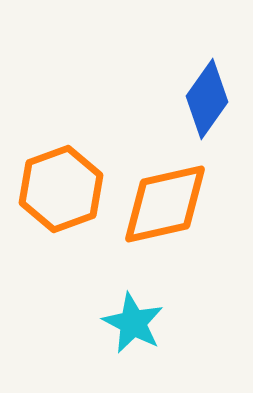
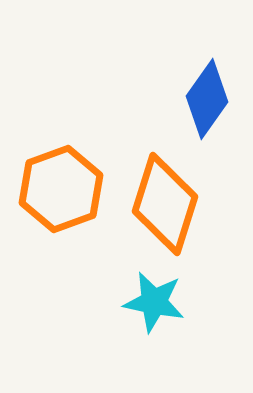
orange diamond: rotated 60 degrees counterclockwise
cyan star: moved 21 px right, 21 px up; rotated 16 degrees counterclockwise
